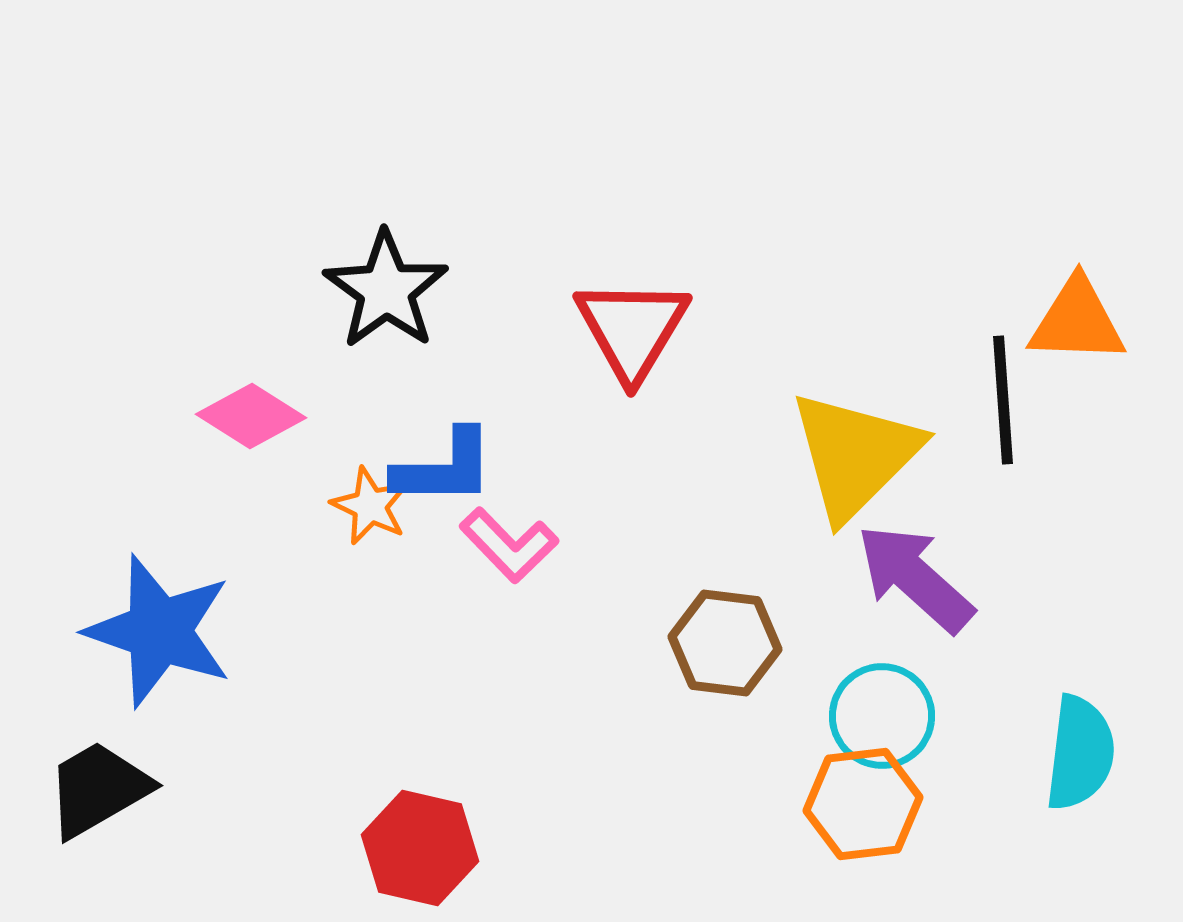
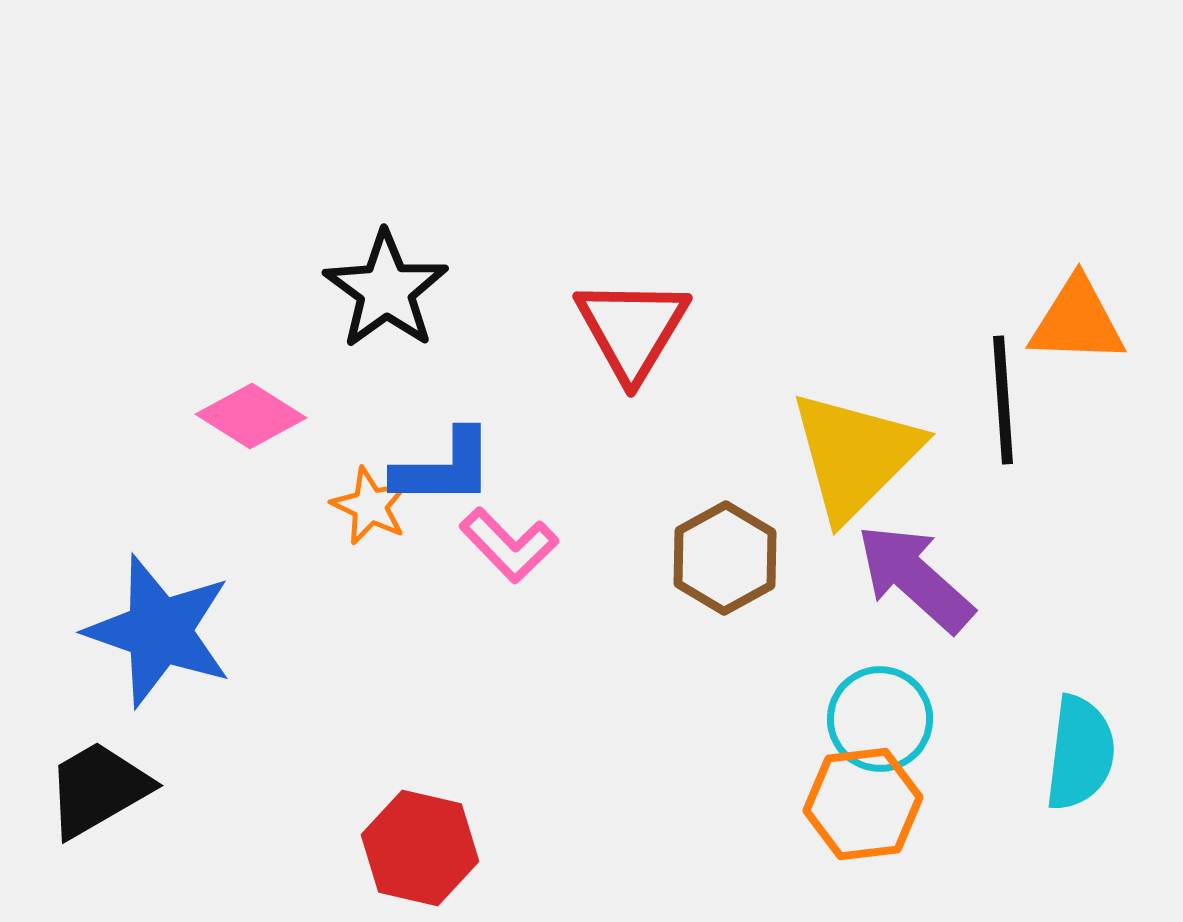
brown hexagon: moved 85 px up; rotated 24 degrees clockwise
cyan circle: moved 2 px left, 3 px down
